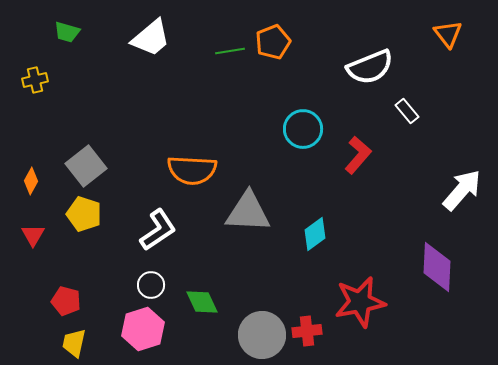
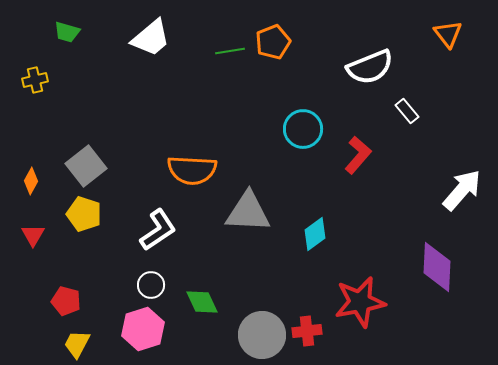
yellow trapezoid: moved 3 px right, 1 px down; rotated 16 degrees clockwise
